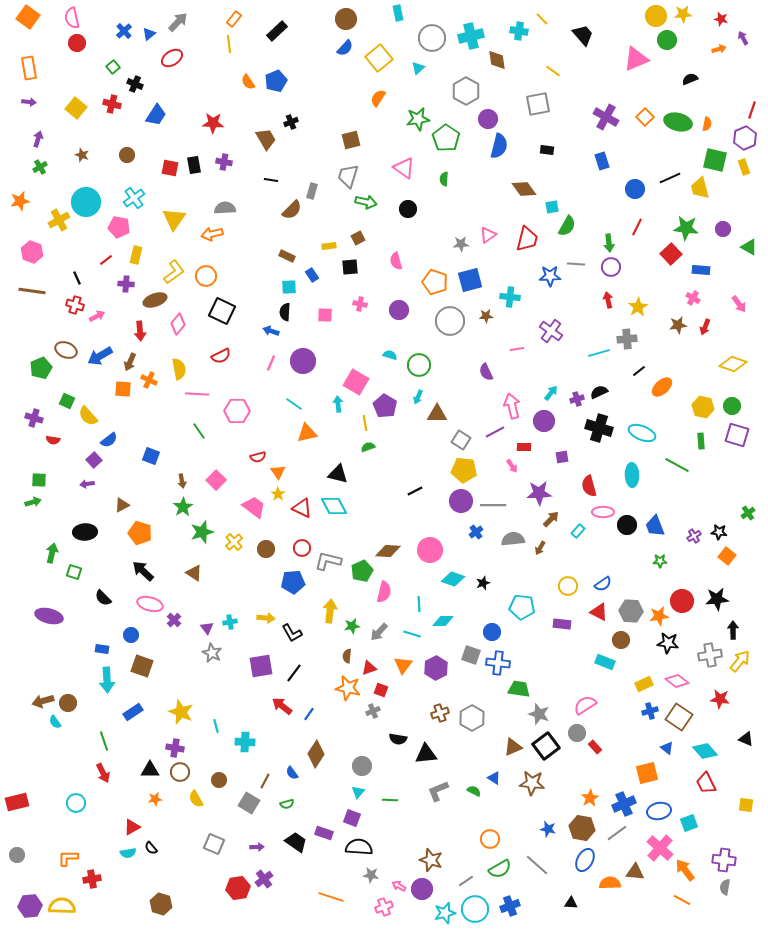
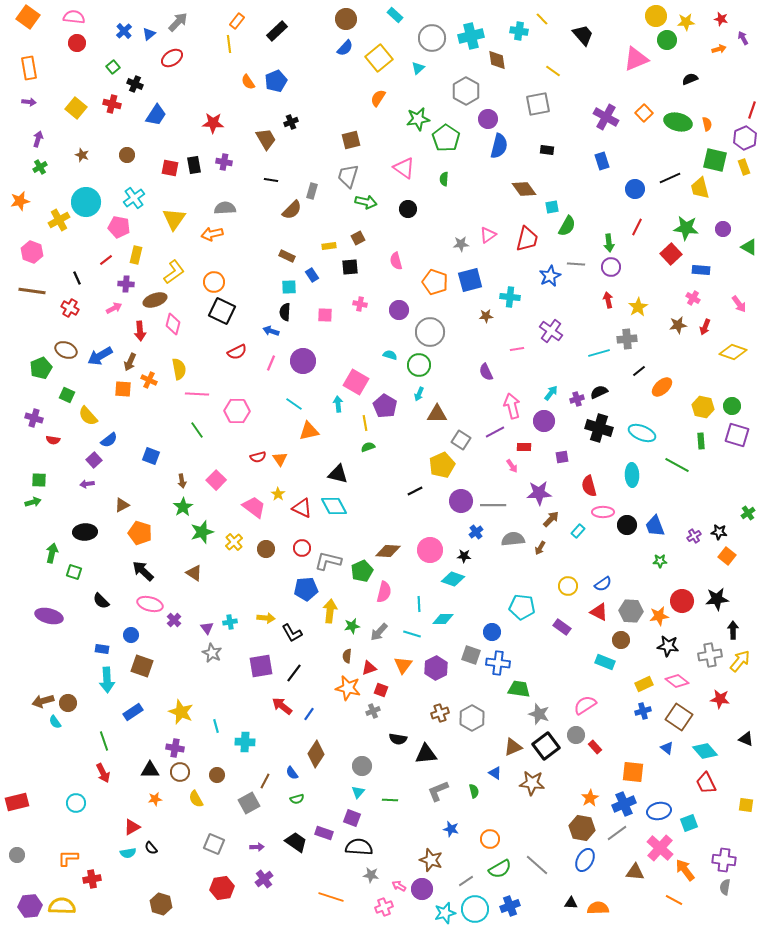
cyan rectangle at (398, 13): moved 3 px left, 2 px down; rotated 35 degrees counterclockwise
yellow star at (683, 14): moved 3 px right, 8 px down
pink semicircle at (72, 18): moved 2 px right, 1 px up; rotated 110 degrees clockwise
orange rectangle at (234, 19): moved 3 px right, 2 px down
orange square at (645, 117): moved 1 px left, 4 px up
orange semicircle at (707, 124): rotated 24 degrees counterclockwise
orange circle at (206, 276): moved 8 px right, 6 px down
blue star at (550, 276): rotated 25 degrees counterclockwise
red cross at (75, 305): moved 5 px left, 3 px down; rotated 12 degrees clockwise
pink arrow at (97, 316): moved 17 px right, 8 px up
gray circle at (450, 321): moved 20 px left, 11 px down
pink diamond at (178, 324): moved 5 px left; rotated 25 degrees counterclockwise
red semicircle at (221, 356): moved 16 px right, 4 px up
yellow diamond at (733, 364): moved 12 px up
cyan arrow at (418, 397): moved 1 px right, 3 px up
green square at (67, 401): moved 6 px up
green line at (199, 431): moved 2 px left, 1 px up
orange triangle at (307, 433): moved 2 px right, 2 px up
yellow pentagon at (464, 470): moved 22 px left, 5 px up; rotated 30 degrees counterclockwise
orange triangle at (278, 472): moved 2 px right, 13 px up
blue pentagon at (293, 582): moved 13 px right, 7 px down
black star at (483, 583): moved 19 px left, 27 px up; rotated 24 degrees clockwise
black semicircle at (103, 598): moved 2 px left, 3 px down
cyan diamond at (443, 621): moved 2 px up
purple rectangle at (562, 624): moved 3 px down; rotated 30 degrees clockwise
black star at (668, 643): moved 3 px down
blue cross at (650, 711): moved 7 px left
gray circle at (577, 733): moved 1 px left, 2 px down
orange square at (647, 773): moved 14 px left, 1 px up; rotated 20 degrees clockwise
blue triangle at (494, 778): moved 1 px right, 5 px up
brown circle at (219, 780): moved 2 px left, 5 px up
green semicircle at (474, 791): rotated 48 degrees clockwise
gray square at (249, 803): rotated 30 degrees clockwise
green semicircle at (287, 804): moved 10 px right, 5 px up
blue star at (548, 829): moved 97 px left
orange semicircle at (610, 883): moved 12 px left, 25 px down
red hexagon at (238, 888): moved 16 px left
orange line at (682, 900): moved 8 px left
